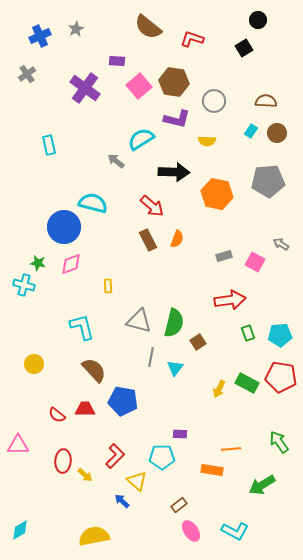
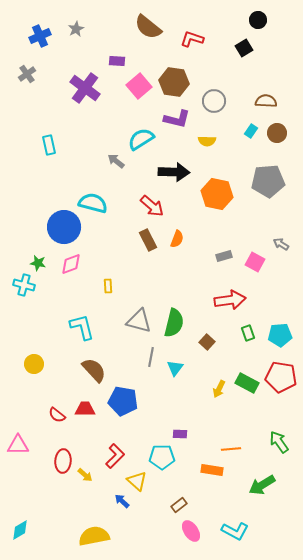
brown square at (198, 342): moved 9 px right; rotated 14 degrees counterclockwise
